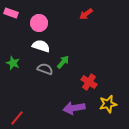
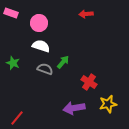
red arrow: rotated 32 degrees clockwise
